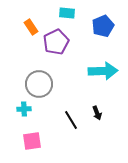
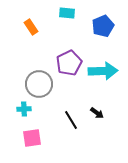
purple pentagon: moved 13 px right, 21 px down
black arrow: rotated 32 degrees counterclockwise
pink square: moved 3 px up
